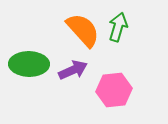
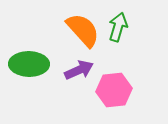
purple arrow: moved 6 px right
